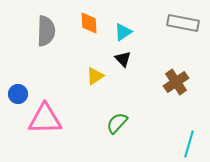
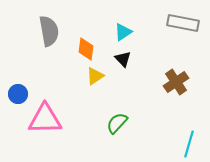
orange diamond: moved 3 px left, 26 px down; rotated 10 degrees clockwise
gray semicircle: moved 3 px right; rotated 12 degrees counterclockwise
